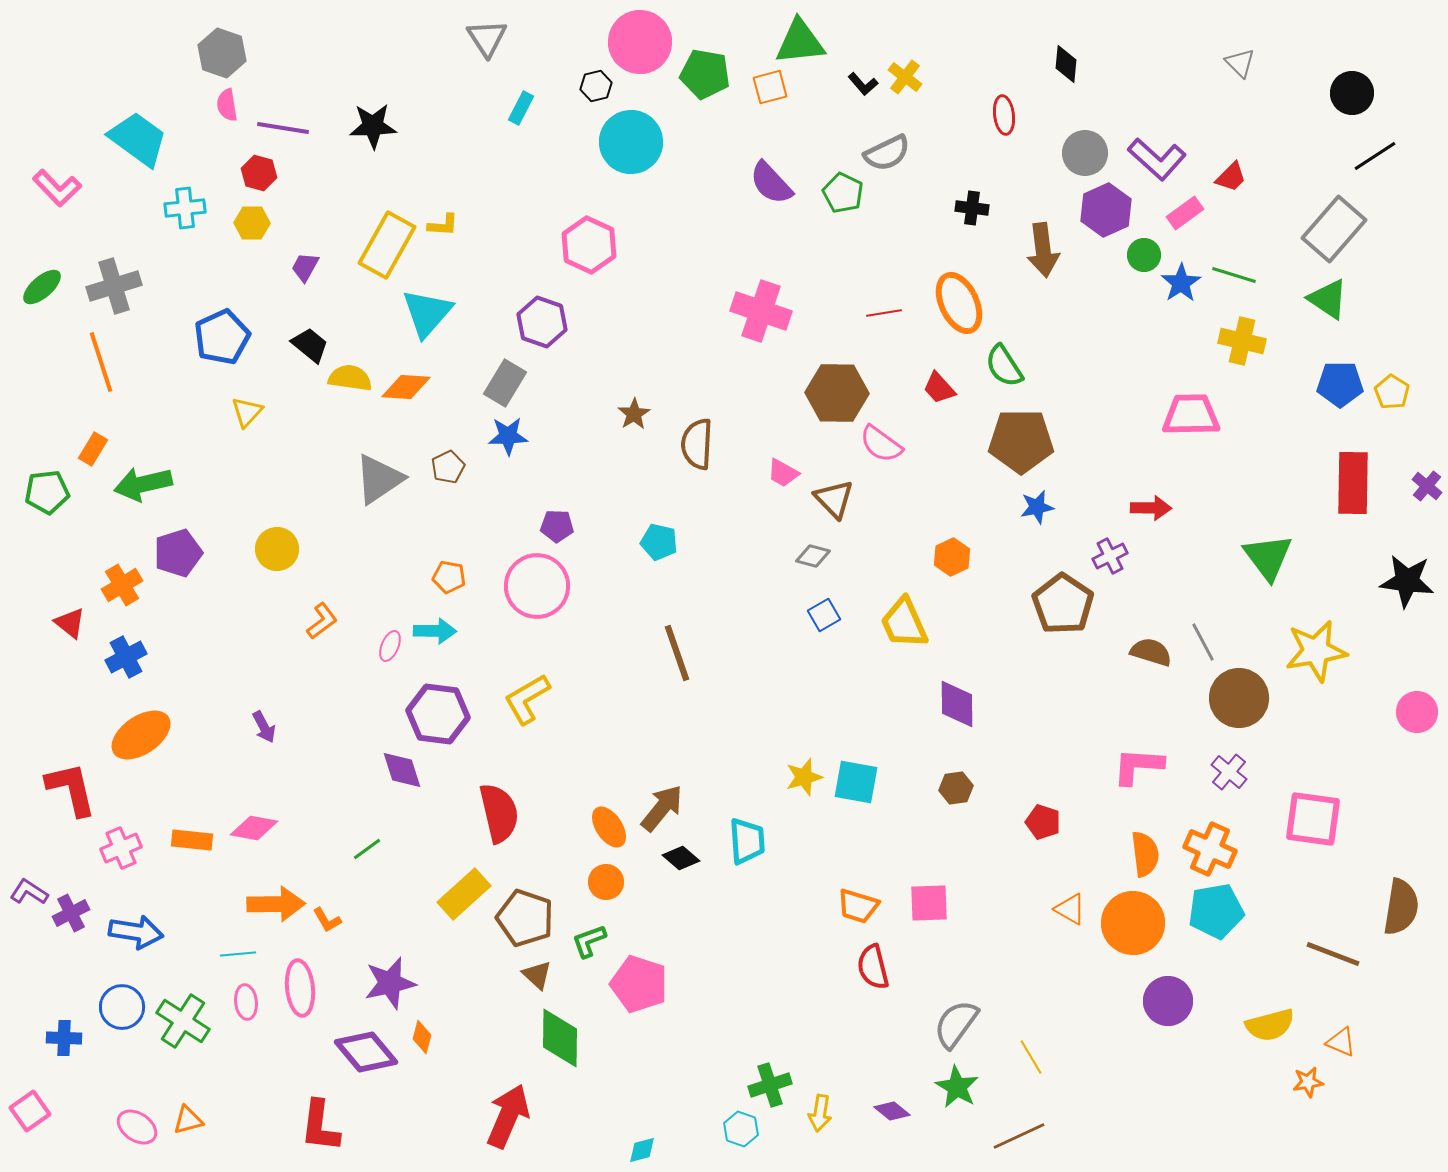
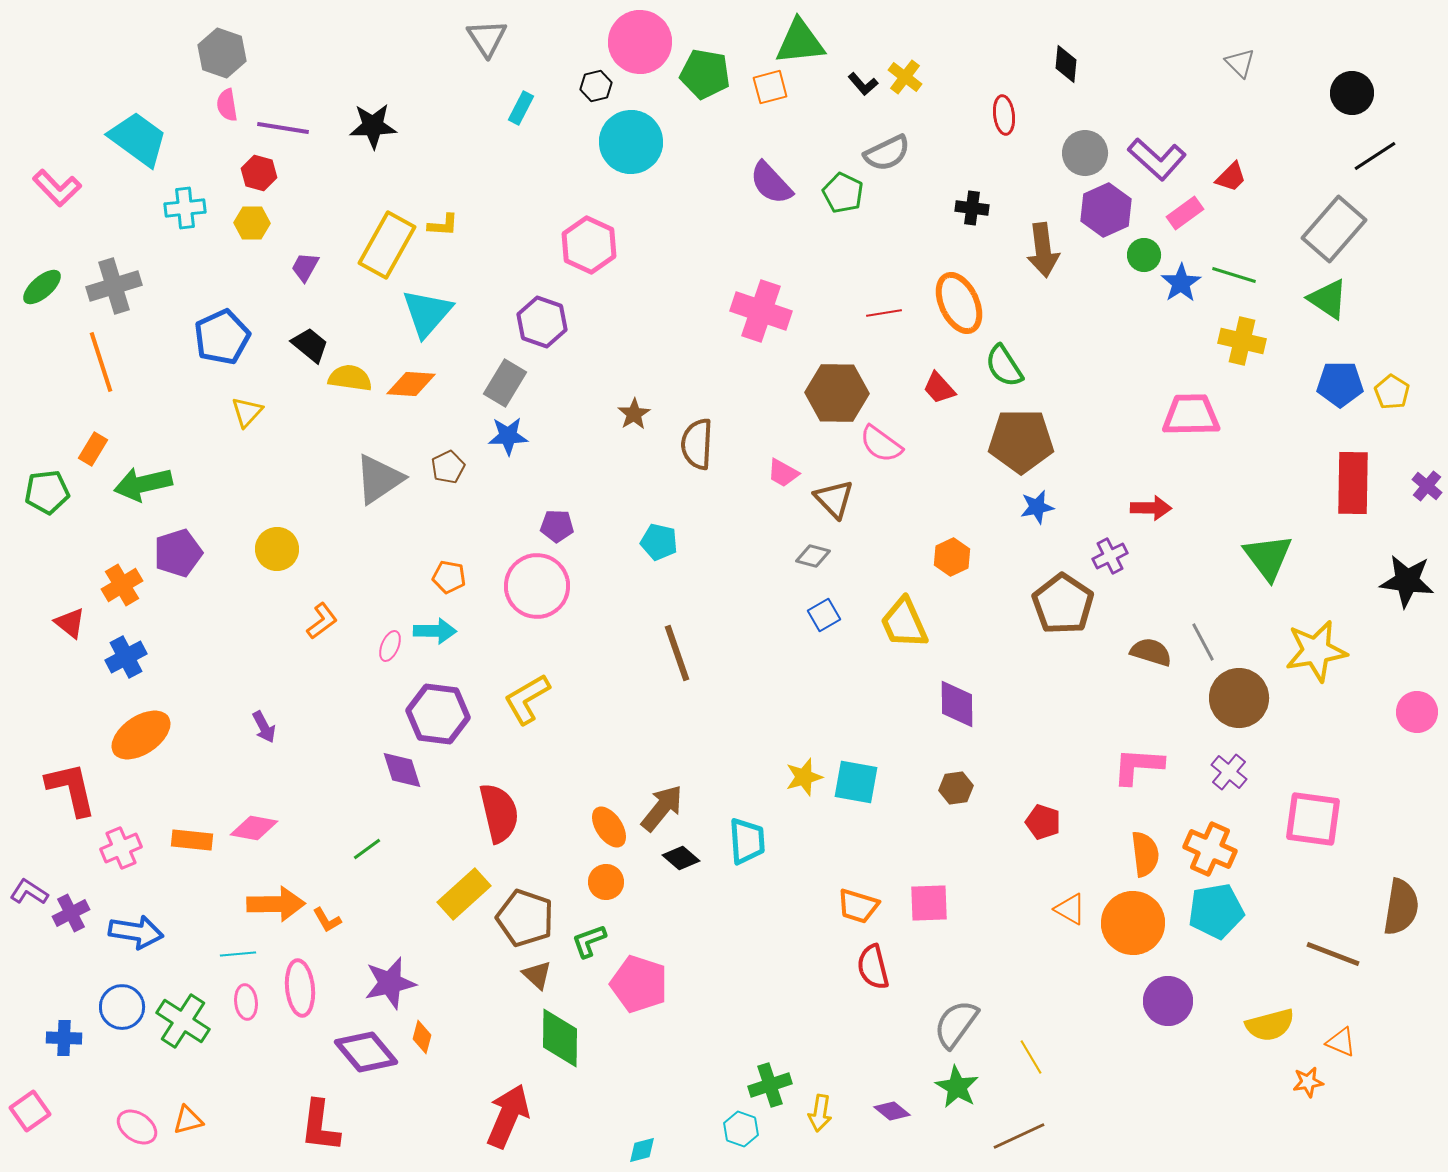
orange diamond at (406, 387): moved 5 px right, 3 px up
